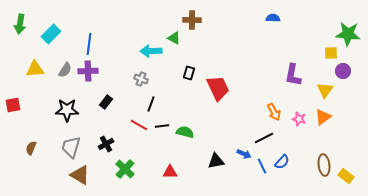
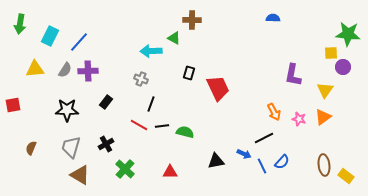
cyan rectangle at (51, 34): moved 1 px left, 2 px down; rotated 18 degrees counterclockwise
blue line at (89, 44): moved 10 px left, 2 px up; rotated 35 degrees clockwise
purple circle at (343, 71): moved 4 px up
